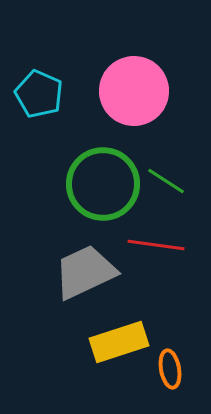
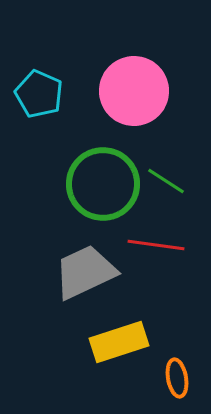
orange ellipse: moved 7 px right, 9 px down
